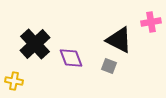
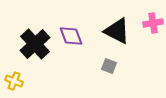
pink cross: moved 2 px right, 1 px down
black triangle: moved 2 px left, 9 px up
purple diamond: moved 22 px up
yellow cross: rotated 12 degrees clockwise
